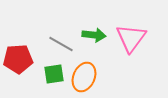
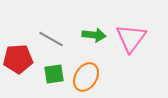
gray line: moved 10 px left, 5 px up
orange ellipse: moved 2 px right; rotated 8 degrees clockwise
